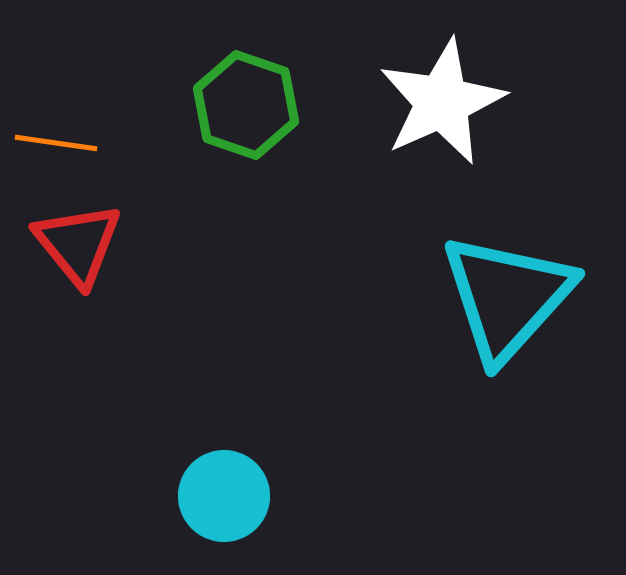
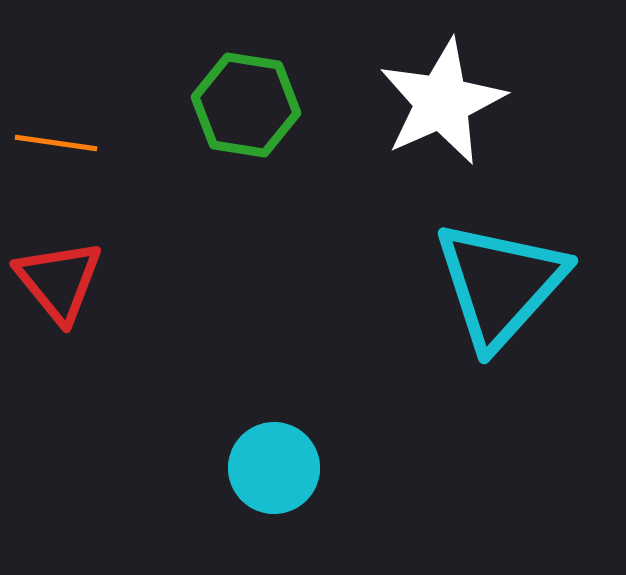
green hexagon: rotated 10 degrees counterclockwise
red triangle: moved 19 px left, 37 px down
cyan triangle: moved 7 px left, 13 px up
cyan circle: moved 50 px right, 28 px up
